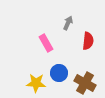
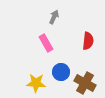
gray arrow: moved 14 px left, 6 px up
blue circle: moved 2 px right, 1 px up
